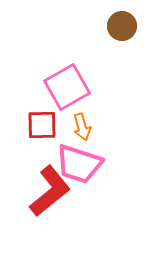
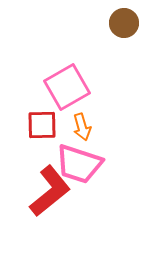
brown circle: moved 2 px right, 3 px up
